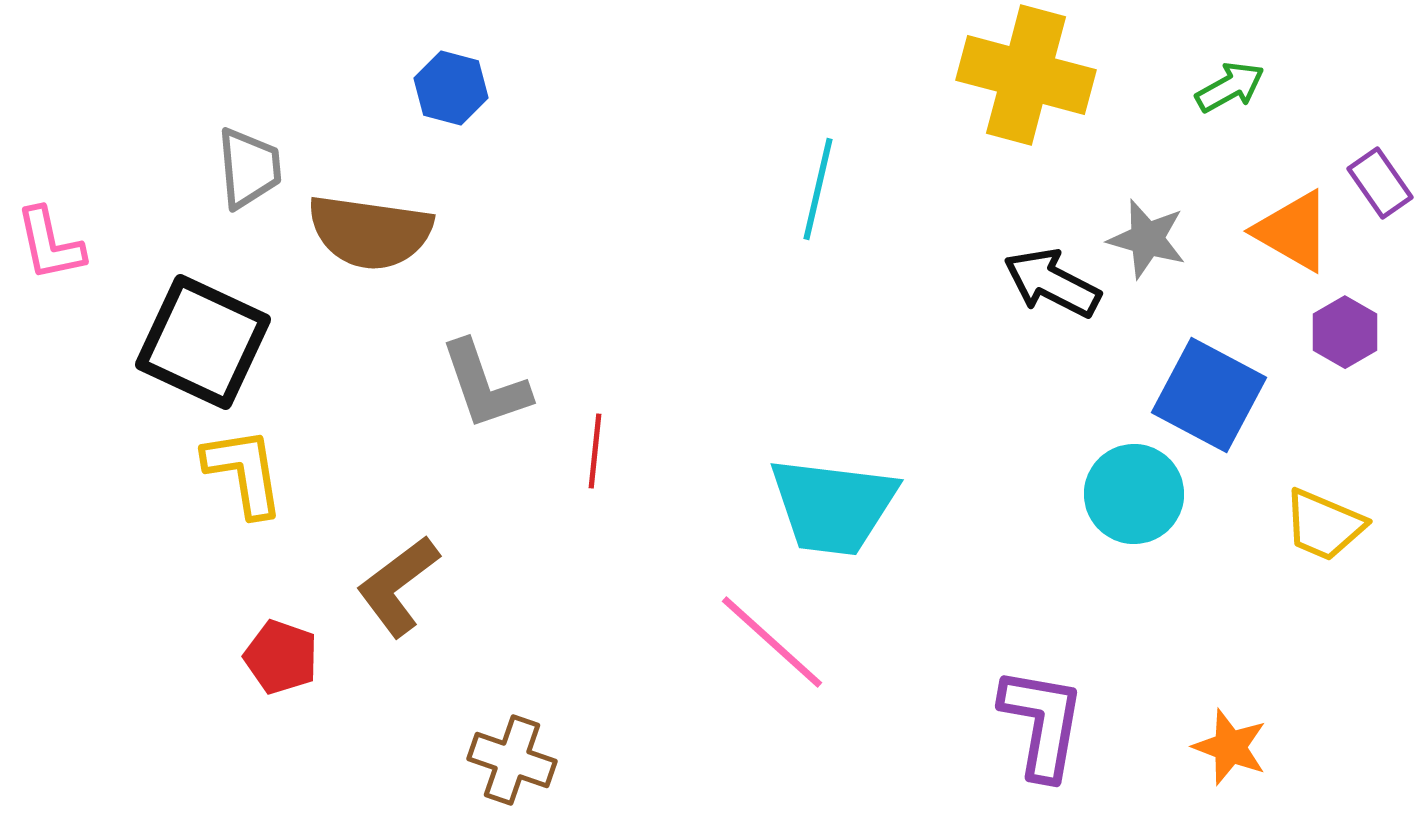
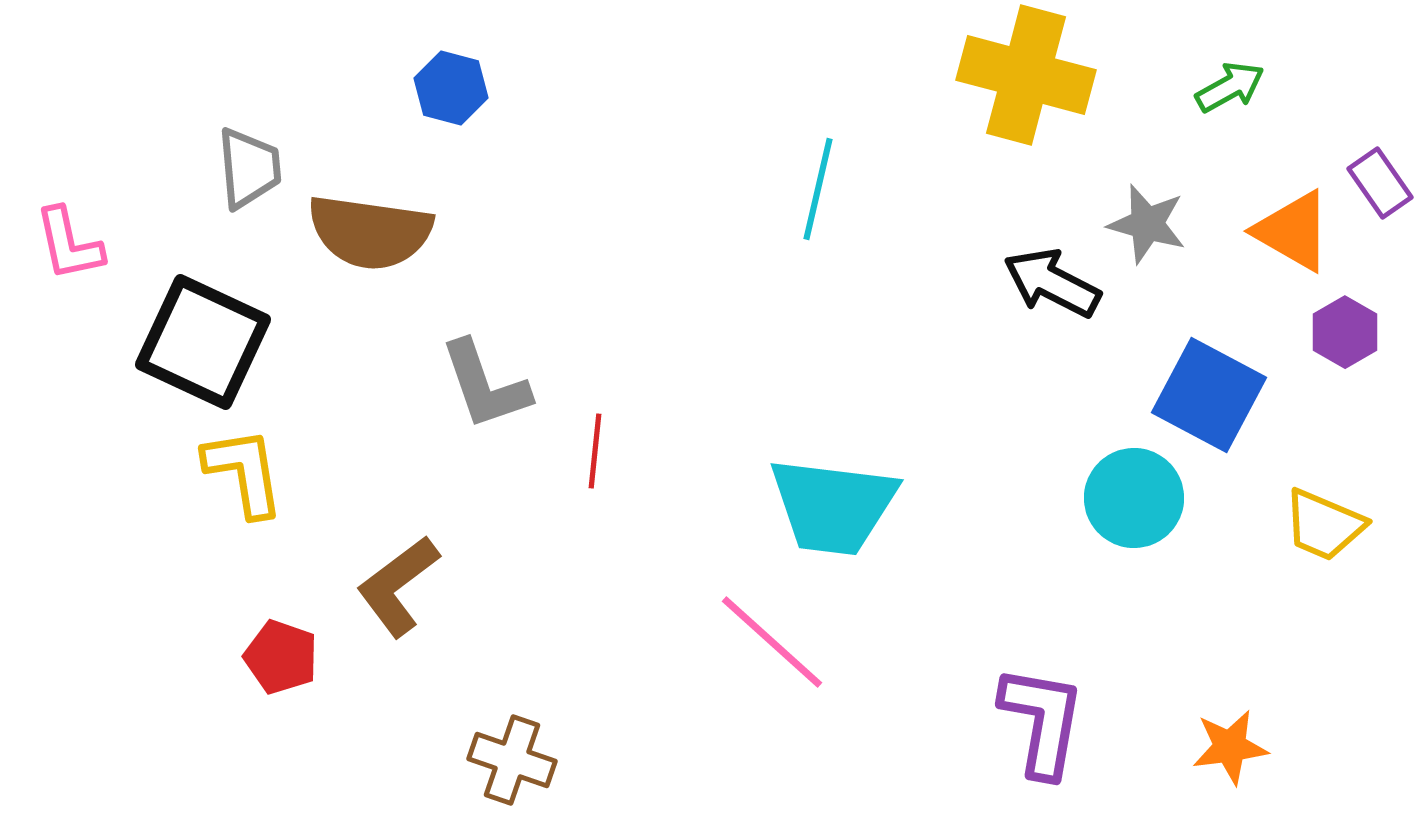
gray star: moved 15 px up
pink L-shape: moved 19 px right
cyan circle: moved 4 px down
purple L-shape: moved 2 px up
orange star: rotated 28 degrees counterclockwise
